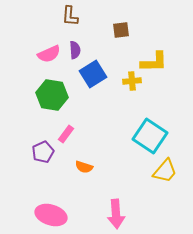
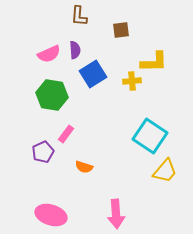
brown L-shape: moved 9 px right
